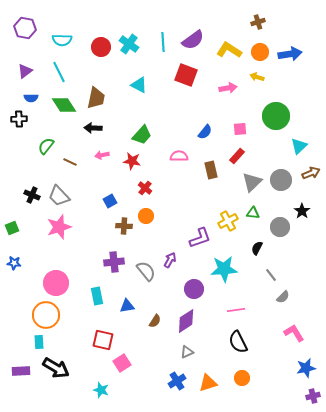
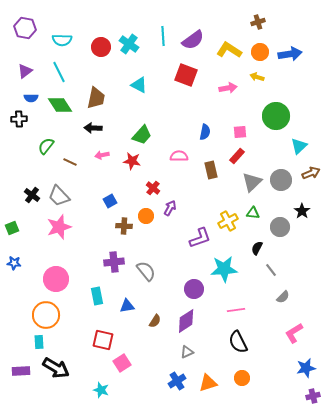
cyan line at (163, 42): moved 6 px up
green diamond at (64, 105): moved 4 px left
pink square at (240, 129): moved 3 px down
blue semicircle at (205, 132): rotated 28 degrees counterclockwise
red cross at (145, 188): moved 8 px right
black cross at (32, 195): rotated 14 degrees clockwise
purple arrow at (170, 260): moved 52 px up
gray line at (271, 275): moved 5 px up
pink circle at (56, 283): moved 4 px up
pink L-shape at (294, 333): rotated 90 degrees counterclockwise
